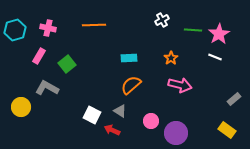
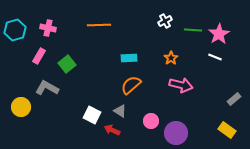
white cross: moved 3 px right, 1 px down
orange line: moved 5 px right
pink arrow: moved 1 px right
